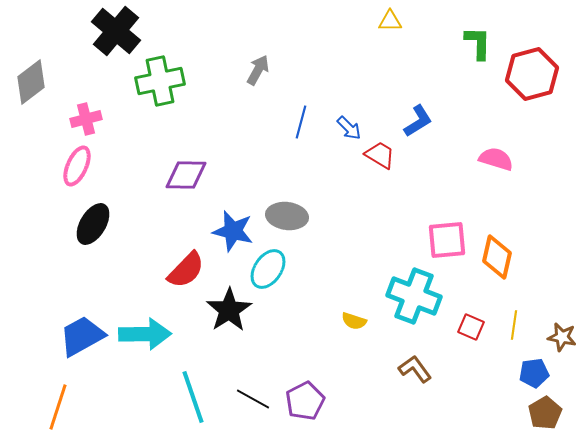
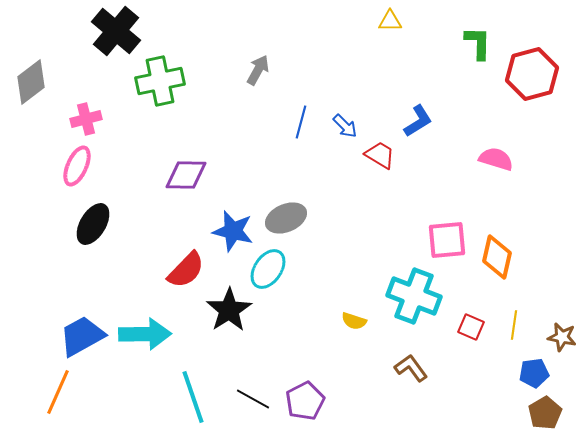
blue arrow: moved 4 px left, 2 px up
gray ellipse: moved 1 px left, 2 px down; rotated 30 degrees counterclockwise
brown L-shape: moved 4 px left, 1 px up
orange line: moved 15 px up; rotated 6 degrees clockwise
